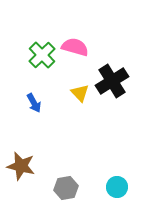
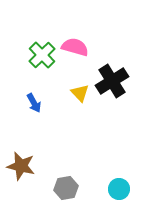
cyan circle: moved 2 px right, 2 px down
